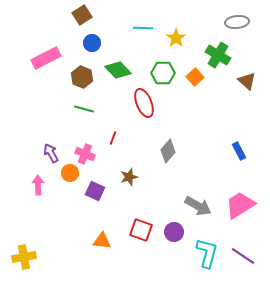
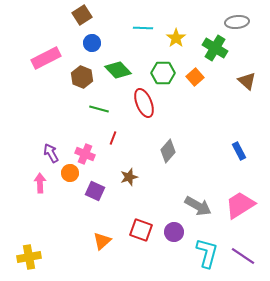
green cross: moved 3 px left, 7 px up
green line: moved 15 px right
pink arrow: moved 2 px right, 2 px up
orange triangle: rotated 48 degrees counterclockwise
yellow cross: moved 5 px right
